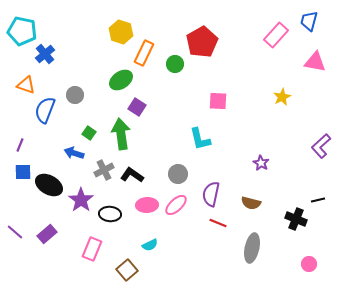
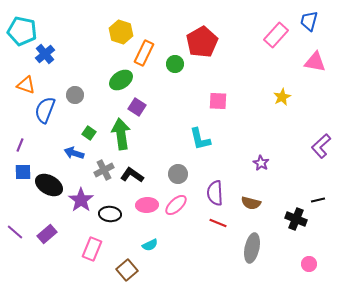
purple semicircle at (211, 194): moved 4 px right, 1 px up; rotated 15 degrees counterclockwise
